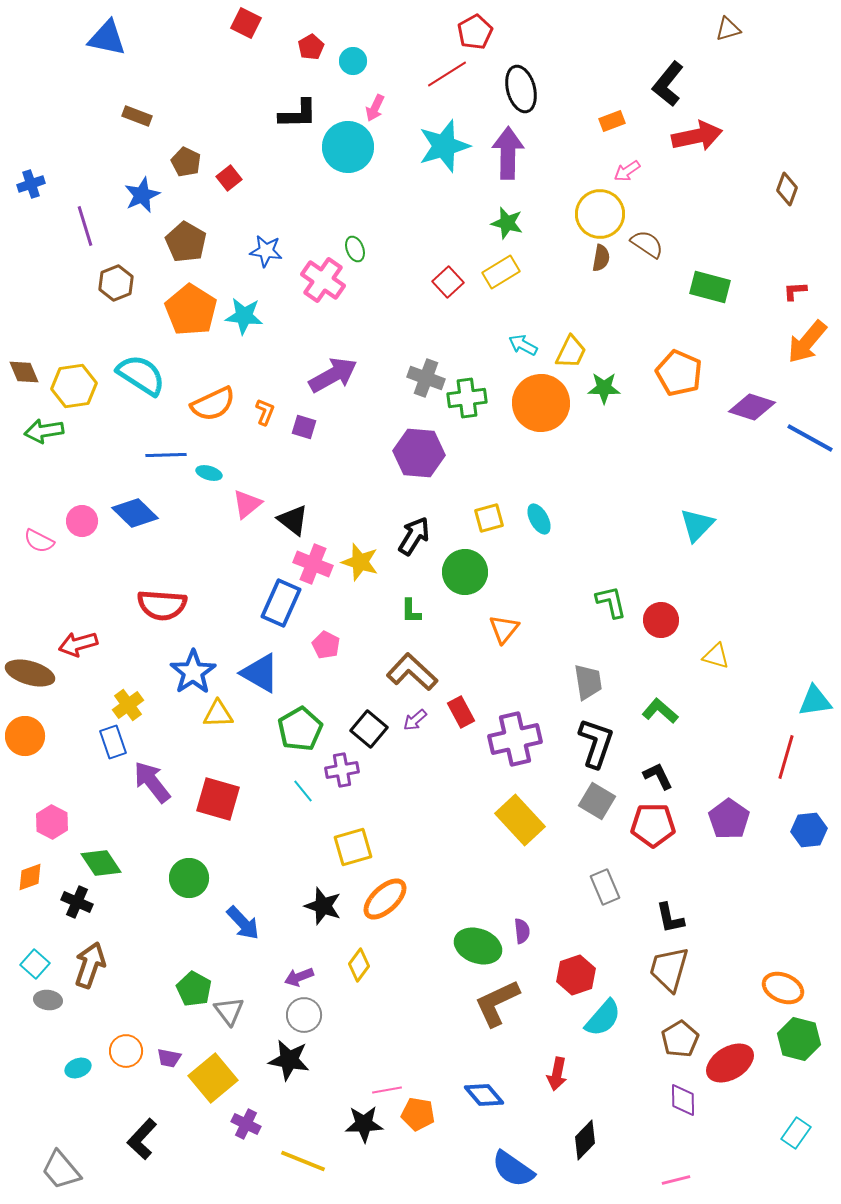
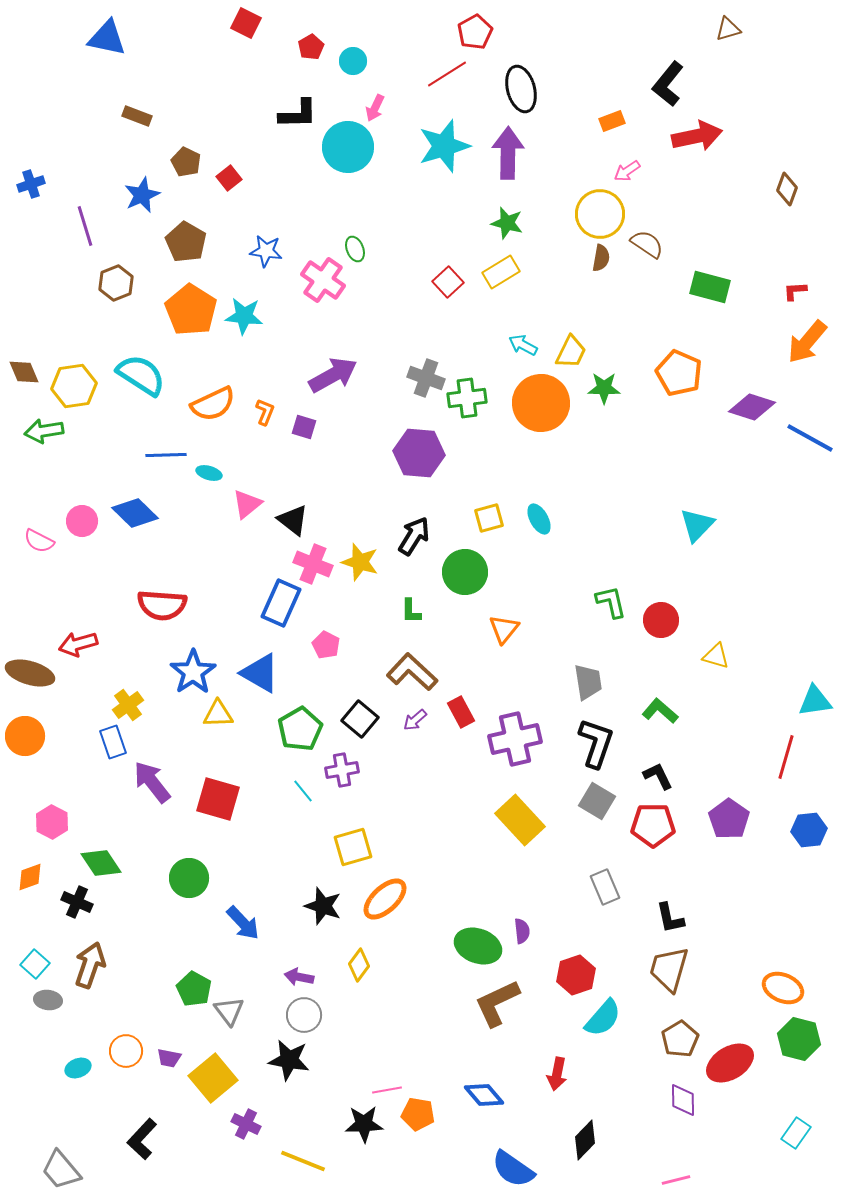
black square at (369, 729): moved 9 px left, 10 px up
purple arrow at (299, 977): rotated 32 degrees clockwise
